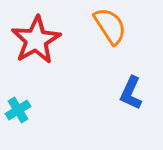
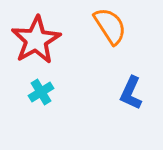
cyan cross: moved 23 px right, 18 px up
